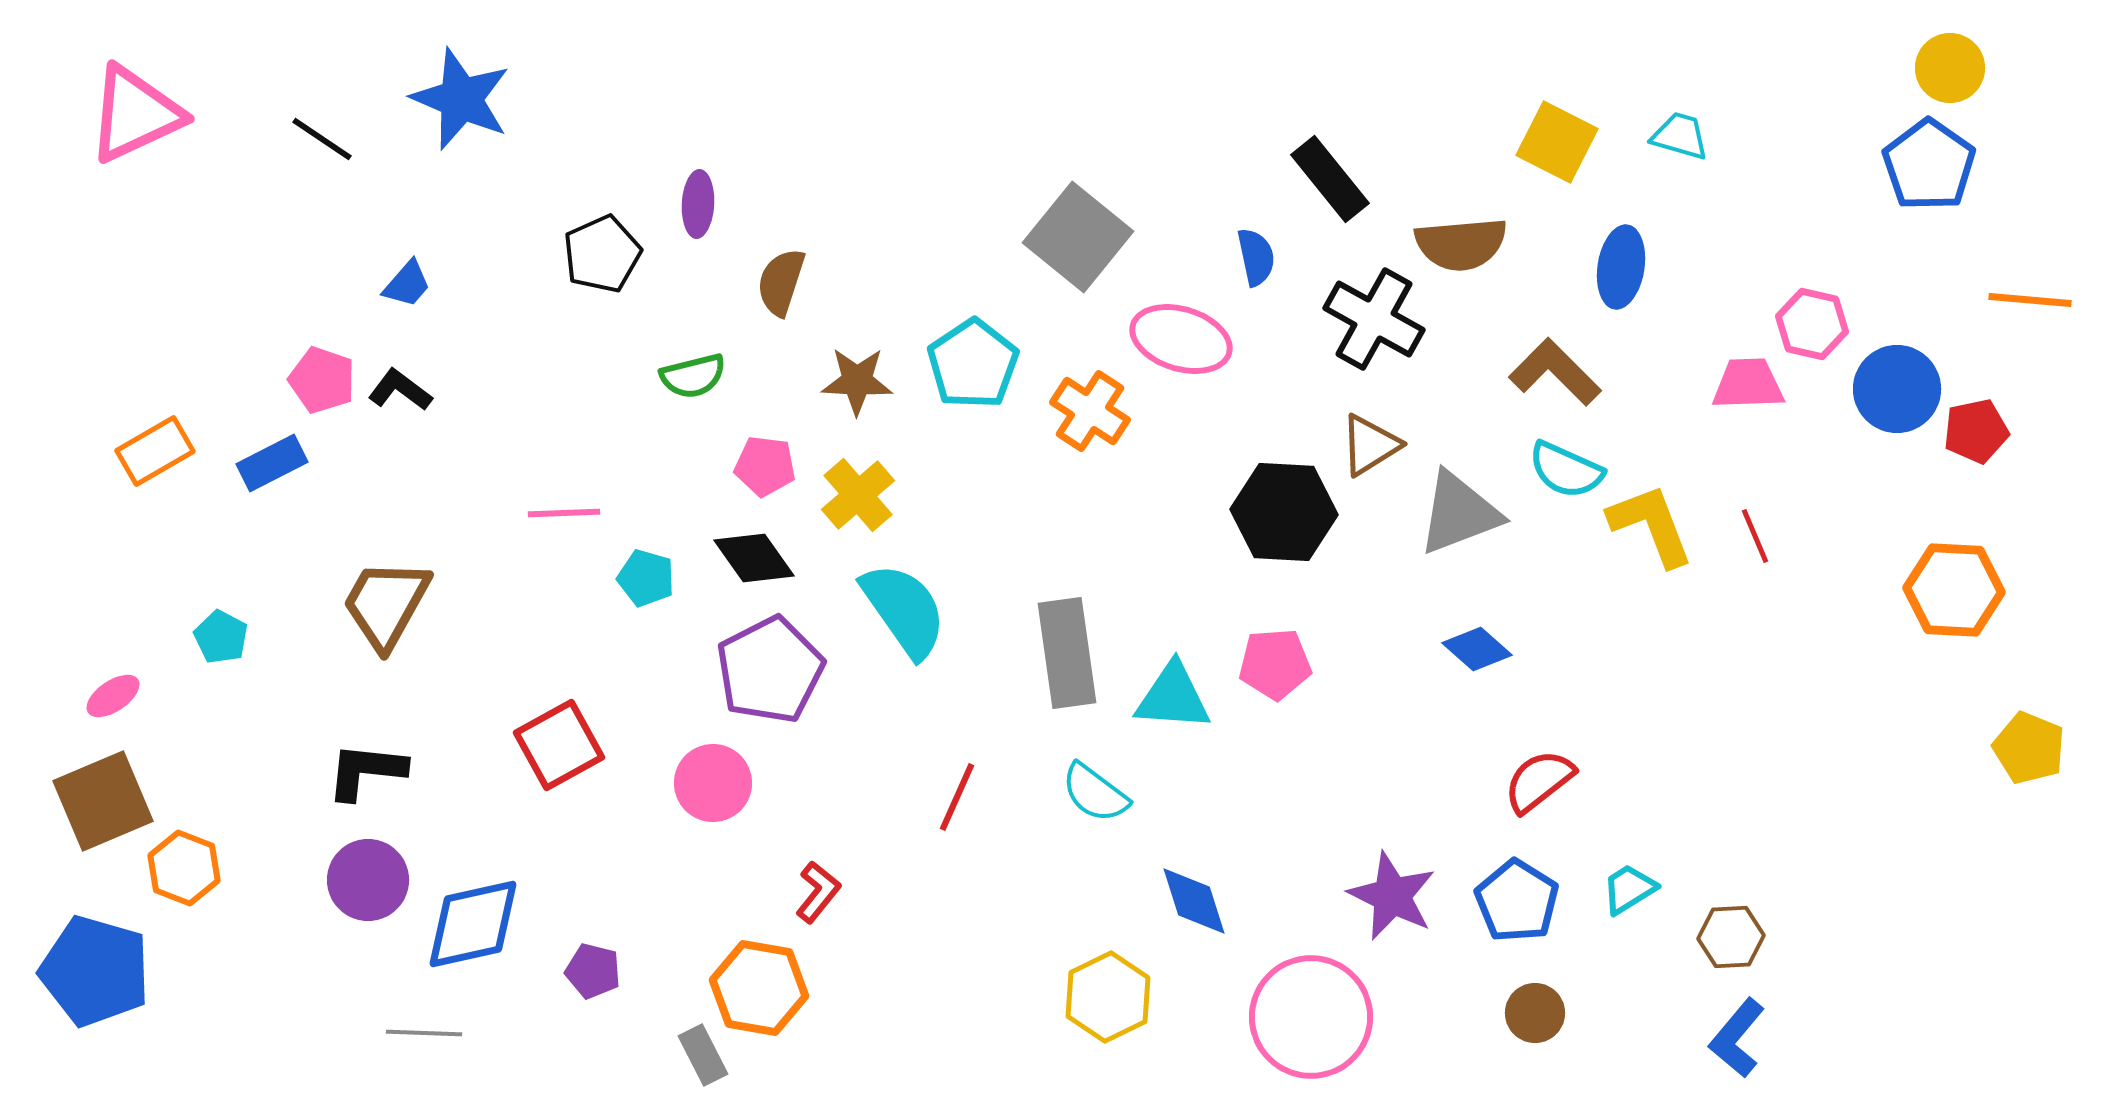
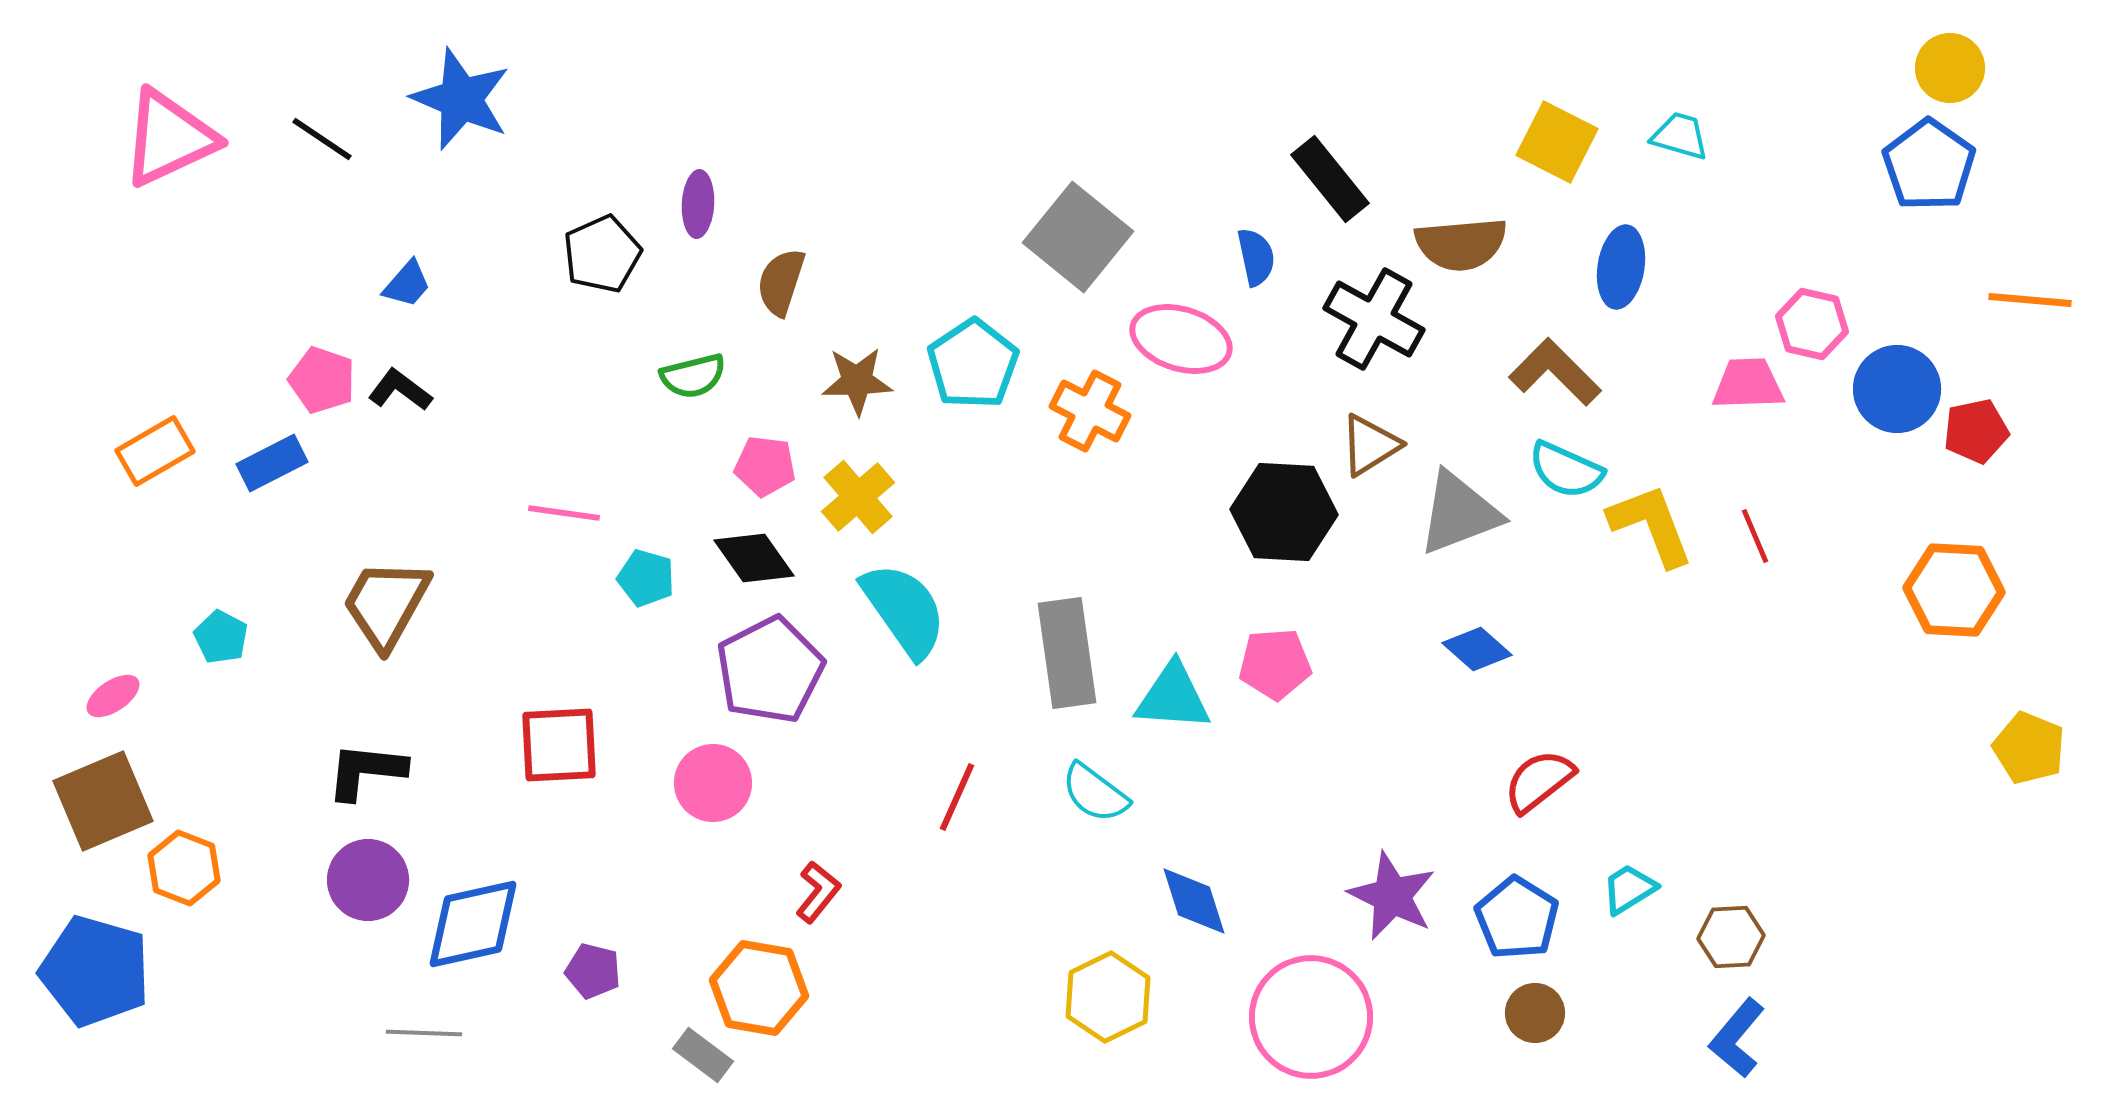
pink triangle at (135, 114): moved 34 px right, 24 px down
brown star at (857, 381): rotated 4 degrees counterclockwise
orange cross at (1090, 411): rotated 6 degrees counterclockwise
yellow cross at (858, 495): moved 2 px down
pink line at (564, 513): rotated 10 degrees clockwise
red square at (559, 745): rotated 26 degrees clockwise
blue pentagon at (1517, 901): moved 17 px down
gray rectangle at (703, 1055): rotated 26 degrees counterclockwise
